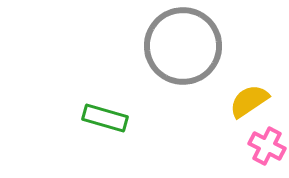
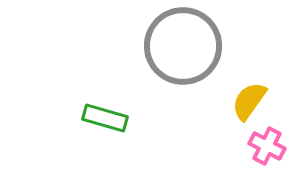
yellow semicircle: rotated 21 degrees counterclockwise
